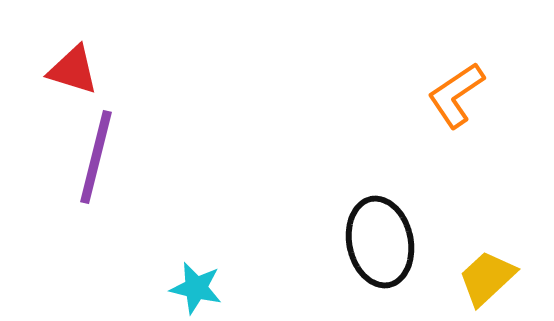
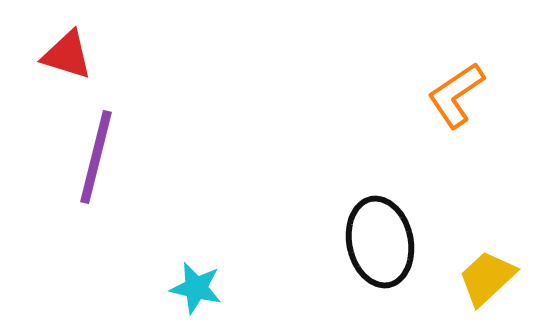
red triangle: moved 6 px left, 15 px up
